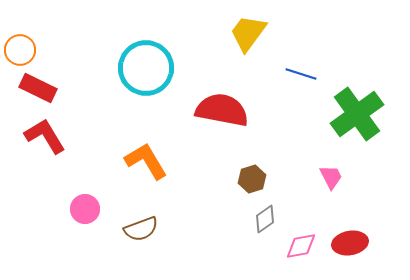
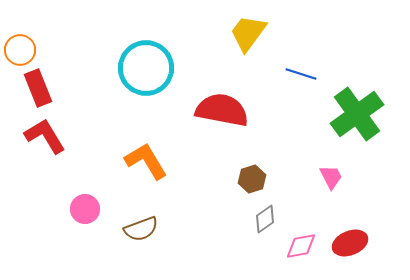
red rectangle: rotated 42 degrees clockwise
red ellipse: rotated 12 degrees counterclockwise
